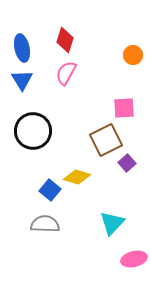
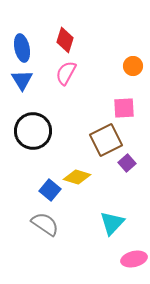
orange circle: moved 11 px down
gray semicircle: rotated 32 degrees clockwise
